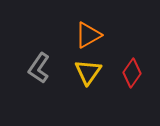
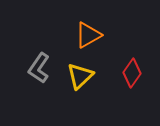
yellow triangle: moved 8 px left, 4 px down; rotated 12 degrees clockwise
